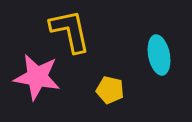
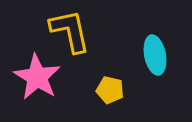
cyan ellipse: moved 4 px left
pink star: rotated 21 degrees clockwise
